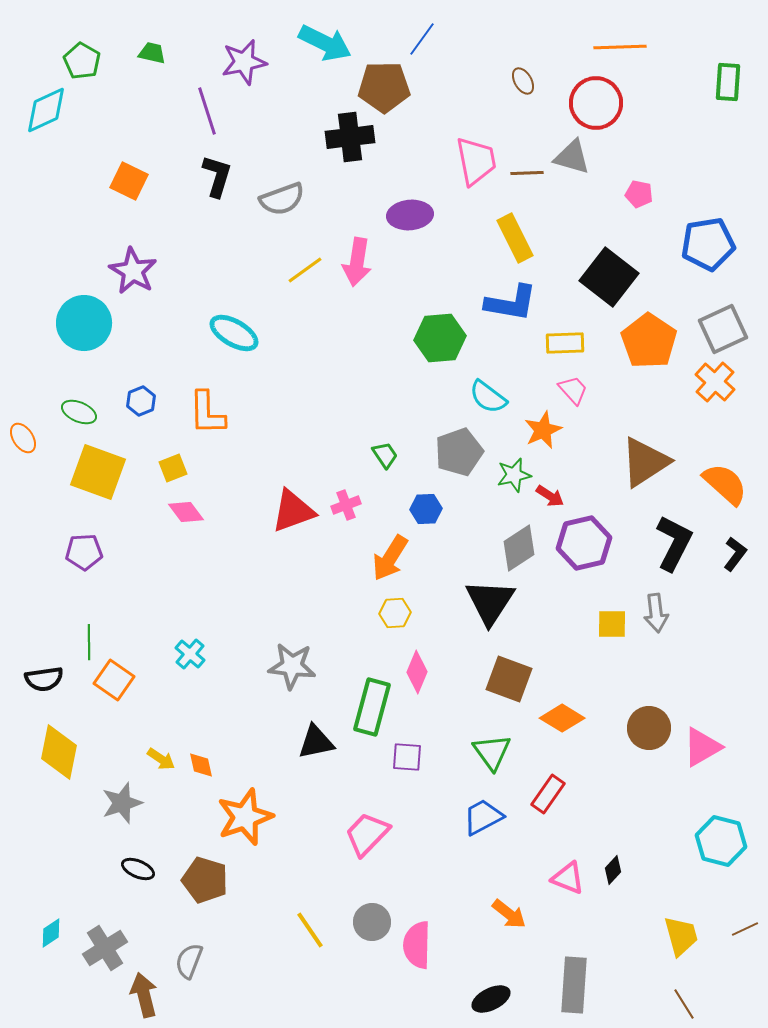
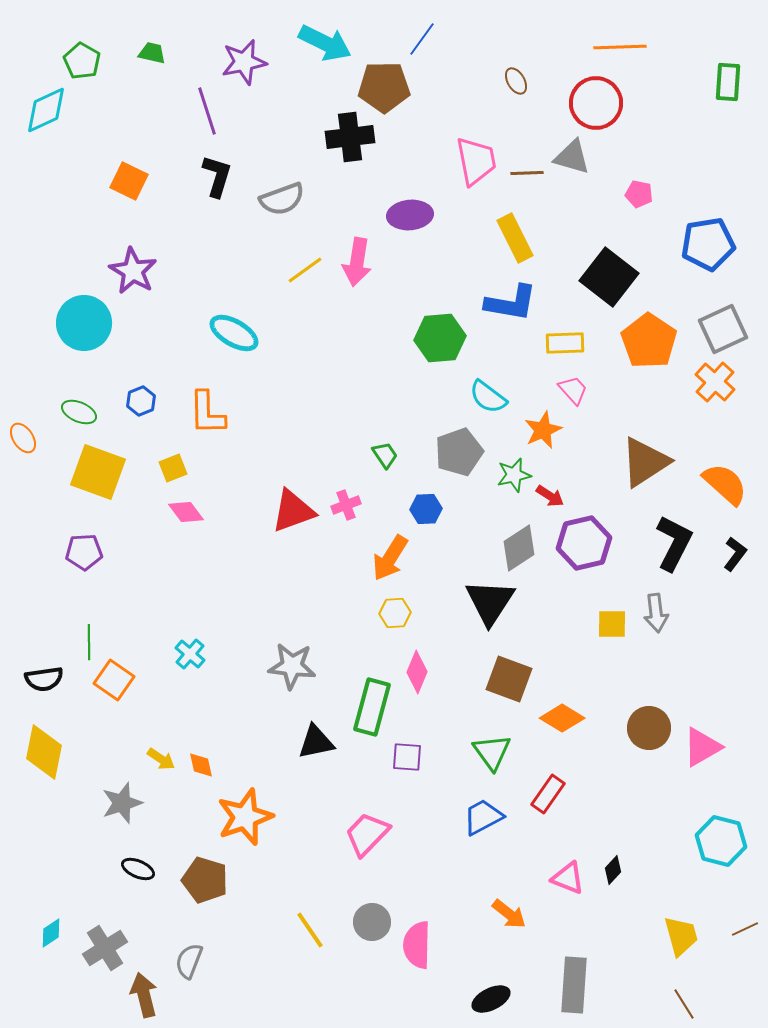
brown ellipse at (523, 81): moved 7 px left
yellow diamond at (59, 752): moved 15 px left
